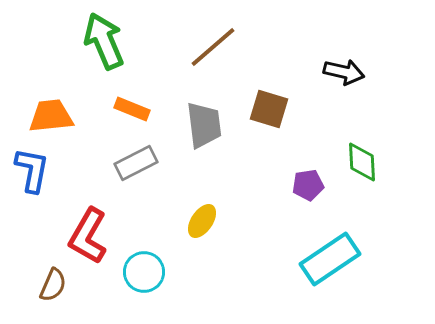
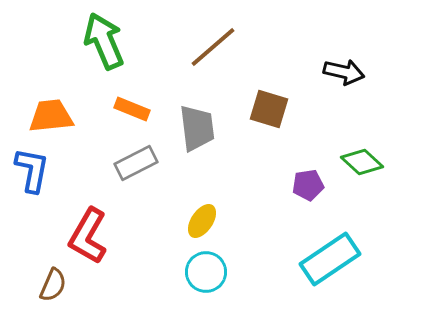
gray trapezoid: moved 7 px left, 3 px down
green diamond: rotated 45 degrees counterclockwise
cyan circle: moved 62 px right
